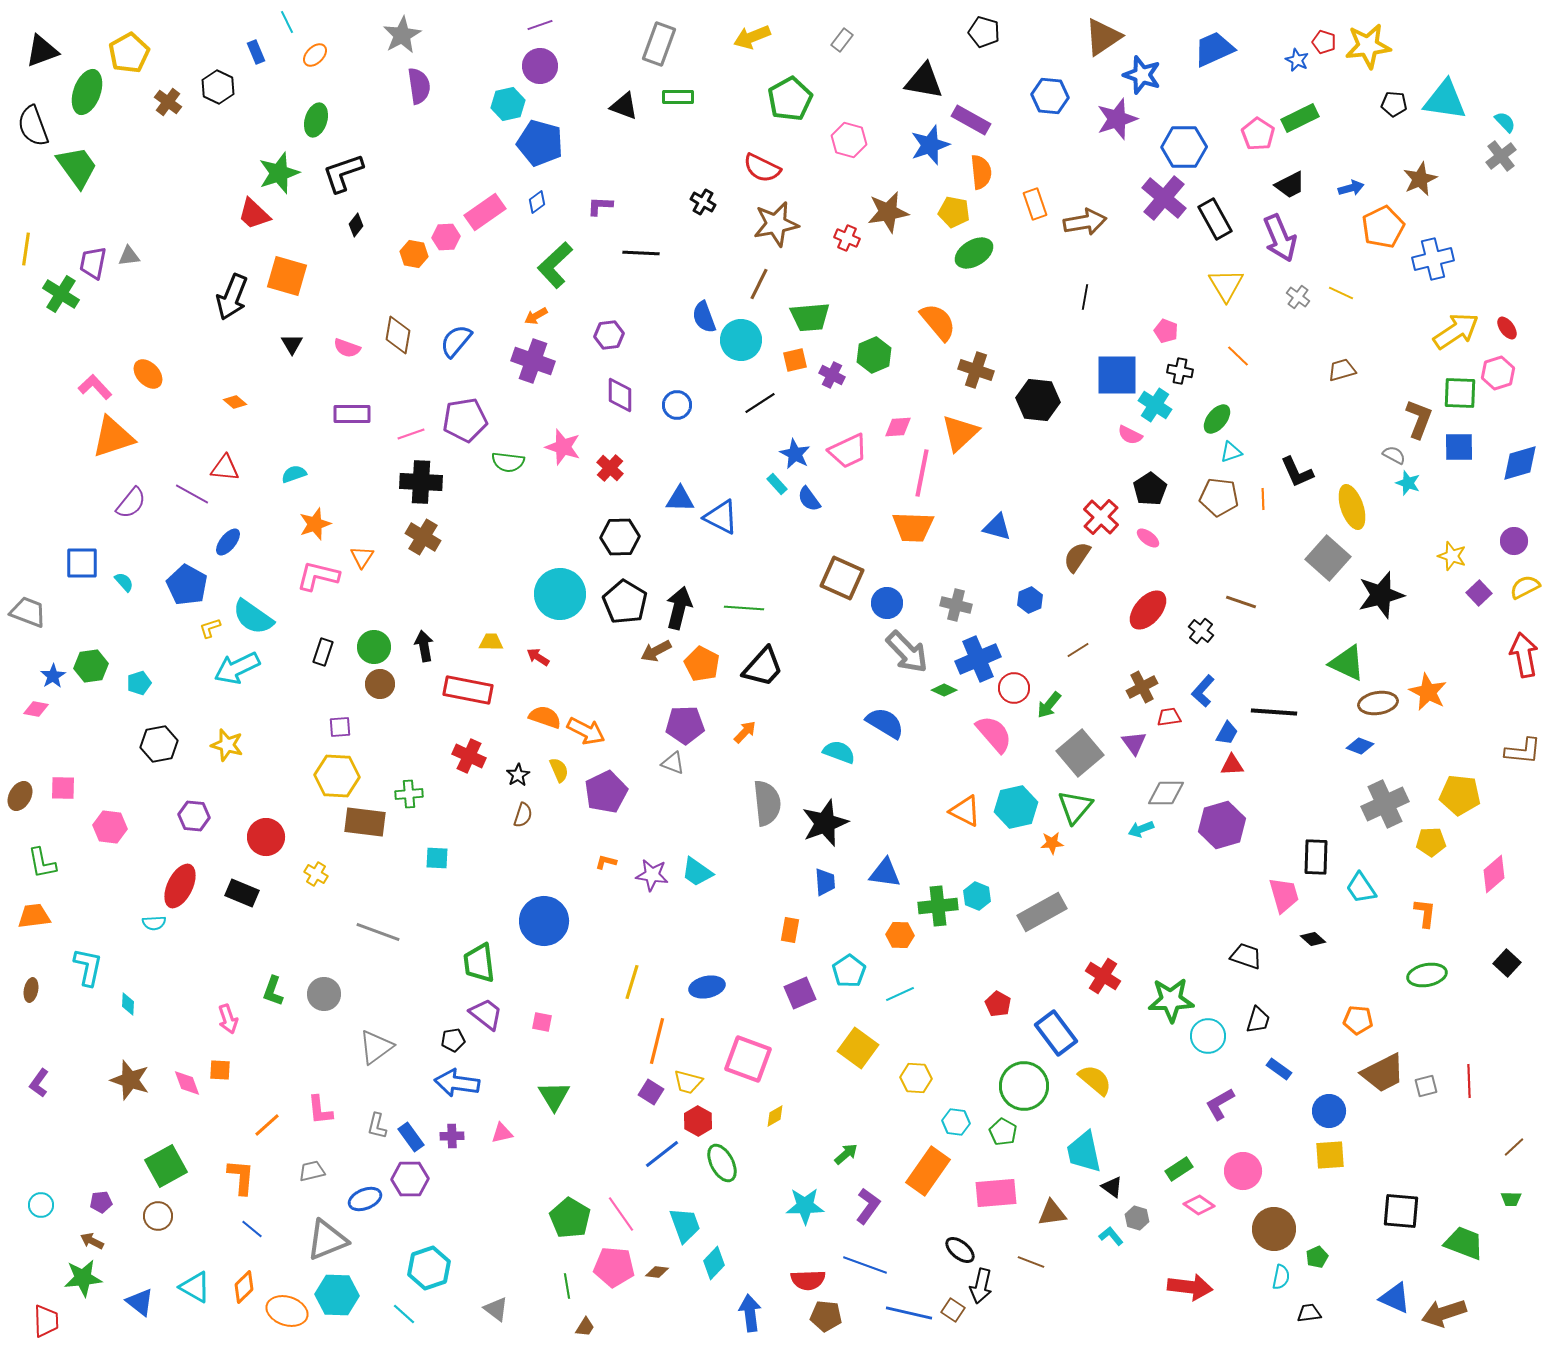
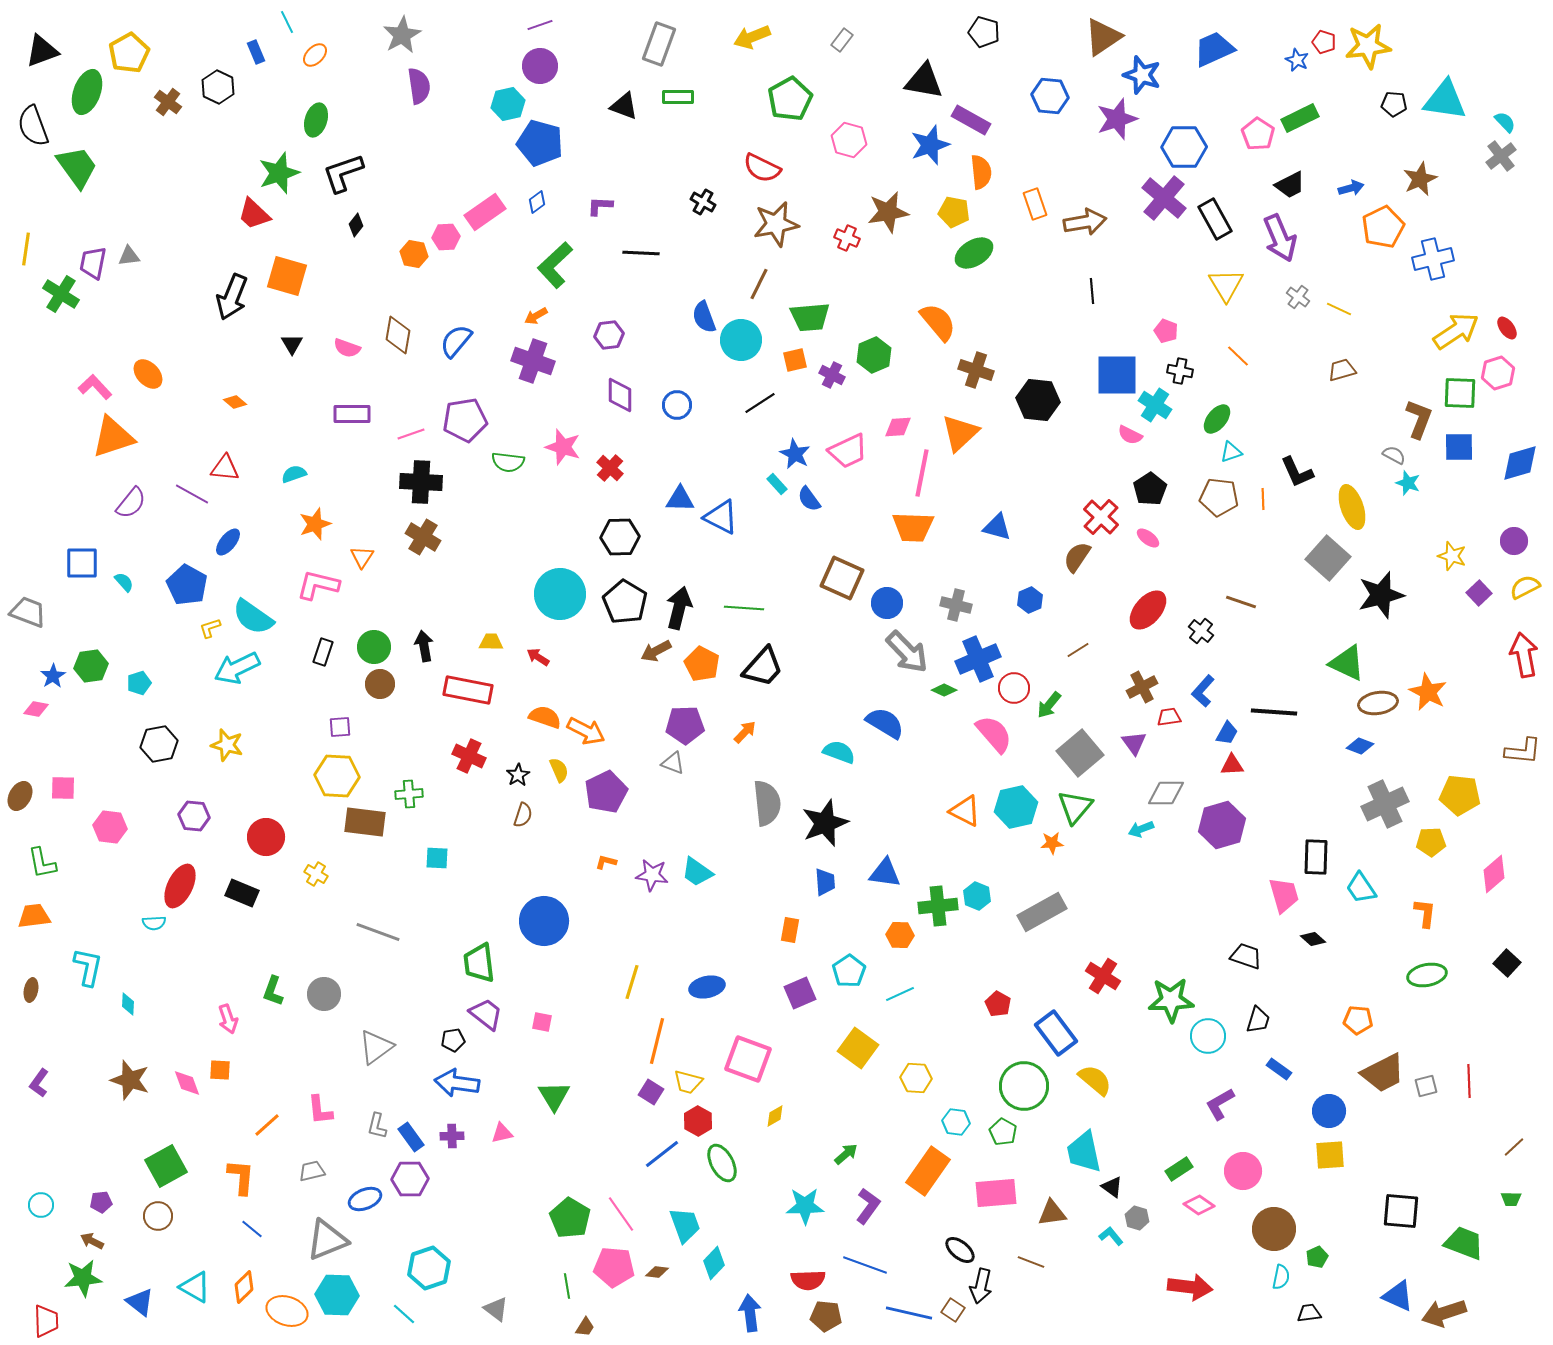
yellow line at (1341, 293): moved 2 px left, 16 px down
black line at (1085, 297): moved 7 px right, 6 px up; rotated 15 degrees counterclockwise
pink L-shape at (318, 576): moved 9 px down
blue triangle at (1395, 1298): moved 3 px right, 2 px up
